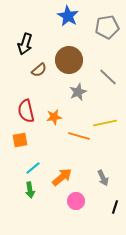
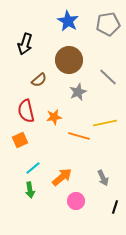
blue star: moved 5 px down
gray pentagon: moved 1 px right, 3 px up
brown semicircle: moved 10 px down
orange square: rotated 14 degrees counterclockwise
